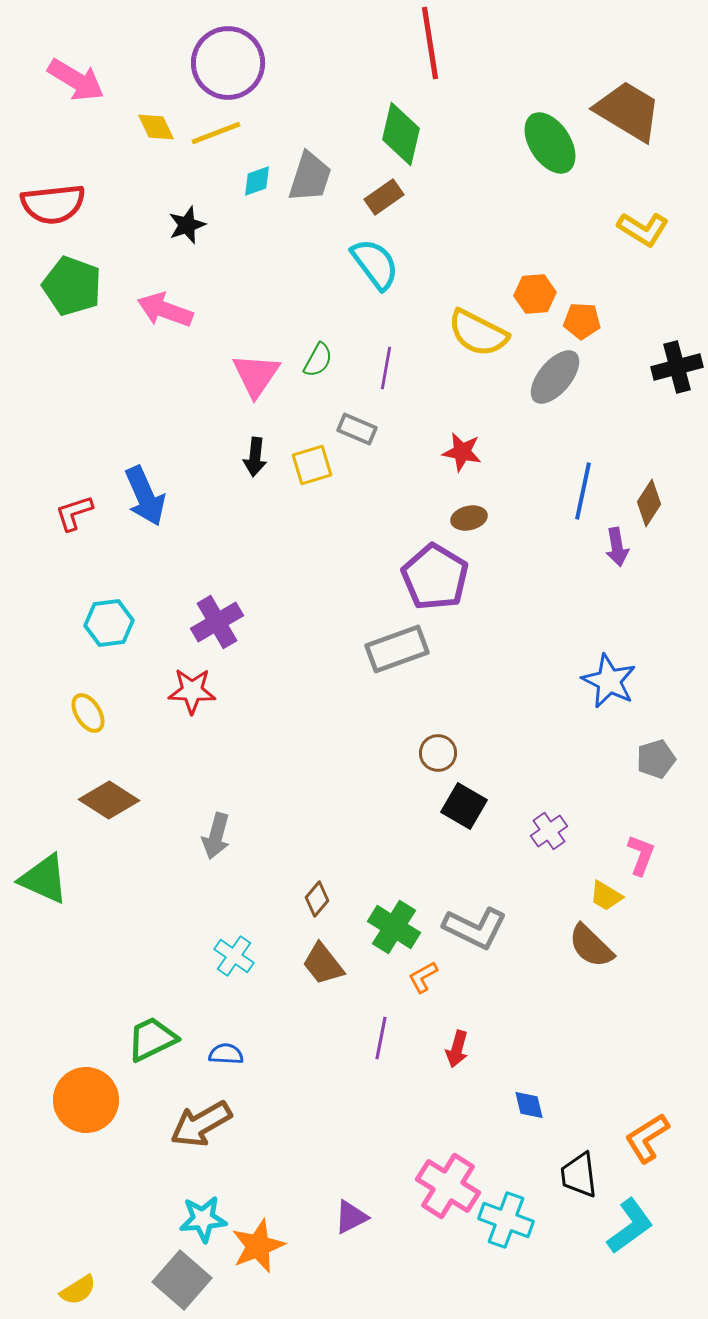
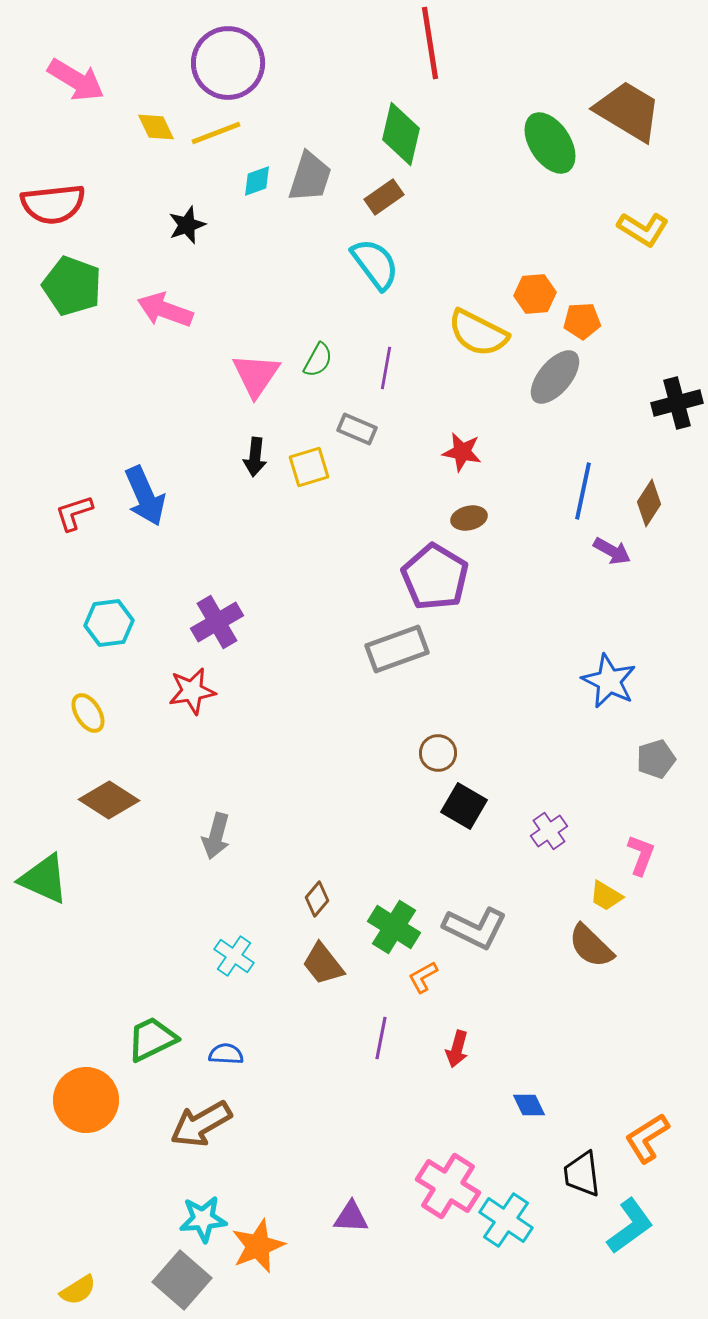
orange pentagon at (582, 321): rotated 6 degrees counterclockwise
black cross at (677, 367): moved 36 px down
yellow square at (312, 465): moved 3 px left, 2 px down
purple arrow at (617, 547): moved 5 px left, 4 px down; rotated 51 degrees counterclockwise
red star at (192, 691): rotated 12 degrees counterclockwise
blue diamond at (529, 1105): rotated 12 degrees counterclockwise
black trapezoid at (579, 1175): moved 3 px right, 1 px up
purple triangle at (351, 1217): rotated 30 degrees clockwise
cyan cross at (506, 1220): rotated 14 degrees clockwise
